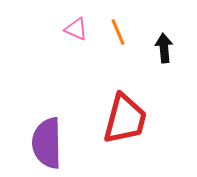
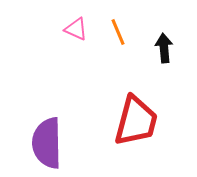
red trapezoid: moved 11 px right, 2 px down
